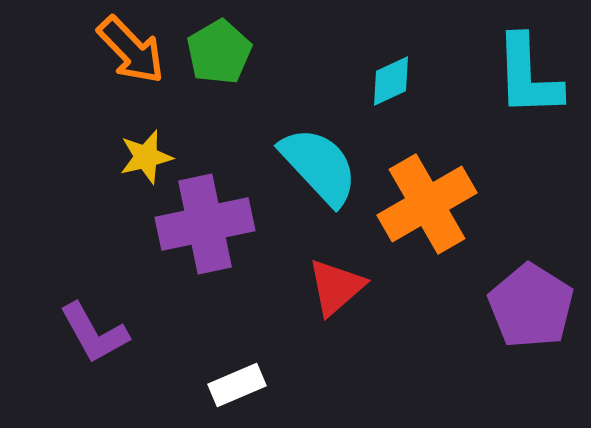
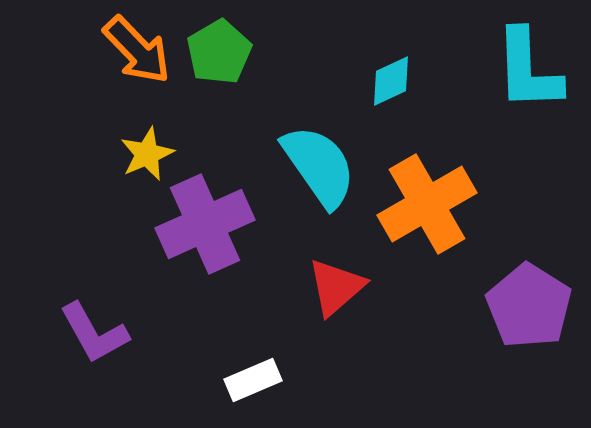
orange arrow: moved 6 px right
cyan L-shape: moved 6 px up
yellow star: moved 1 px right, 3 px up; rotated 10 degrees counterclockwise
cyan semicircle: rotated 8 degrees clockwise
purple cross: rotated 12 degrees counterclockwise
purple pentagon: moved 2 px left
white rectangle: moved 16 px right, 5 px up
